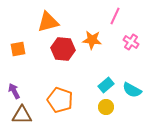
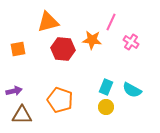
pink line: moved 4 px left, 6 px down
cyan rectangle: moved 2 px down; rotated 28 degrees counterclockwise
purple arrow: rotated 105 degrees clockwise
